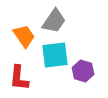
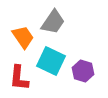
gray trapezoid: moved 1 px left, 1 px down
orange trapezoid: moved 1 px left, 1 px down
cyan square: moved 4 px left, 6 px down; rotated 32 degrees clockwise
